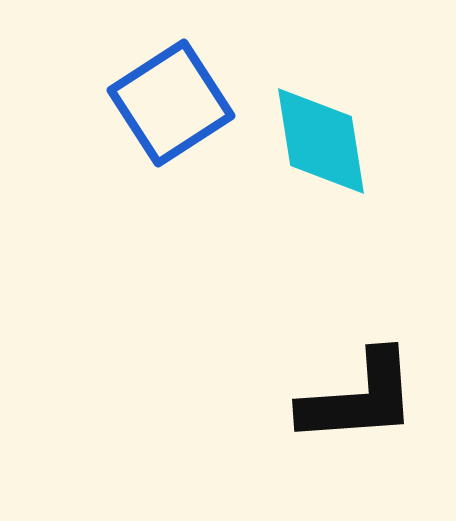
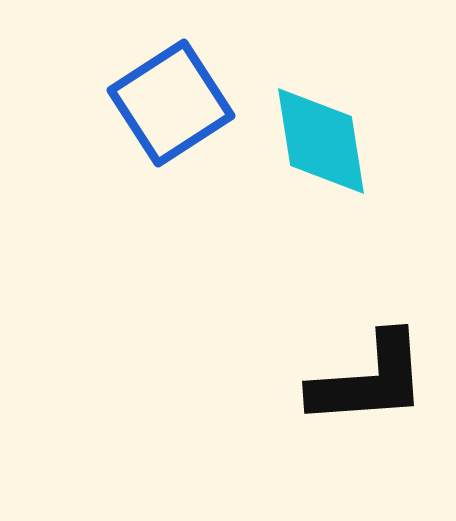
black L-shape: moved 10 px right, 18 px up
